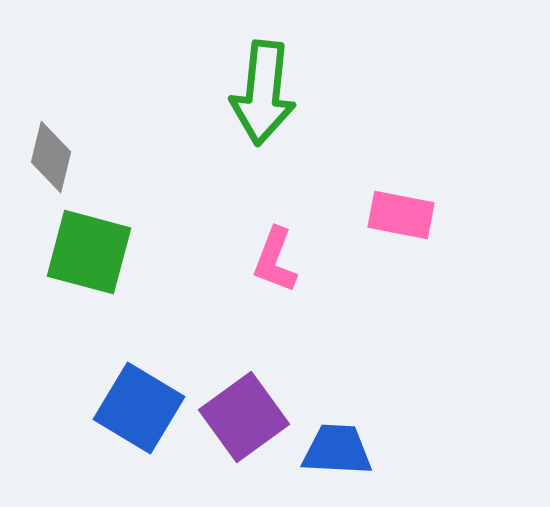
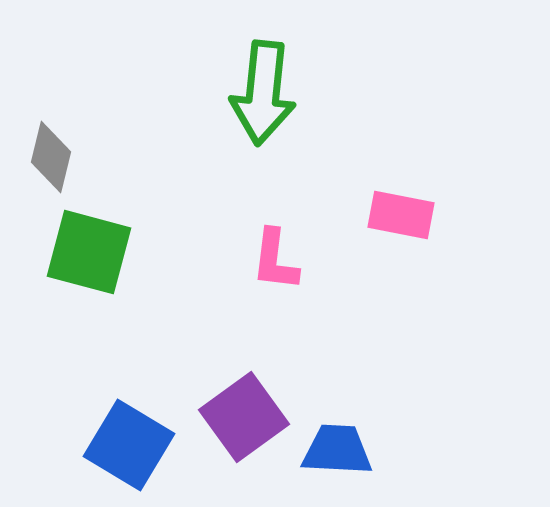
pink L-shape: rotated 14 degrees counterclockwise
blue square: moved 10 px left, 37 px down
